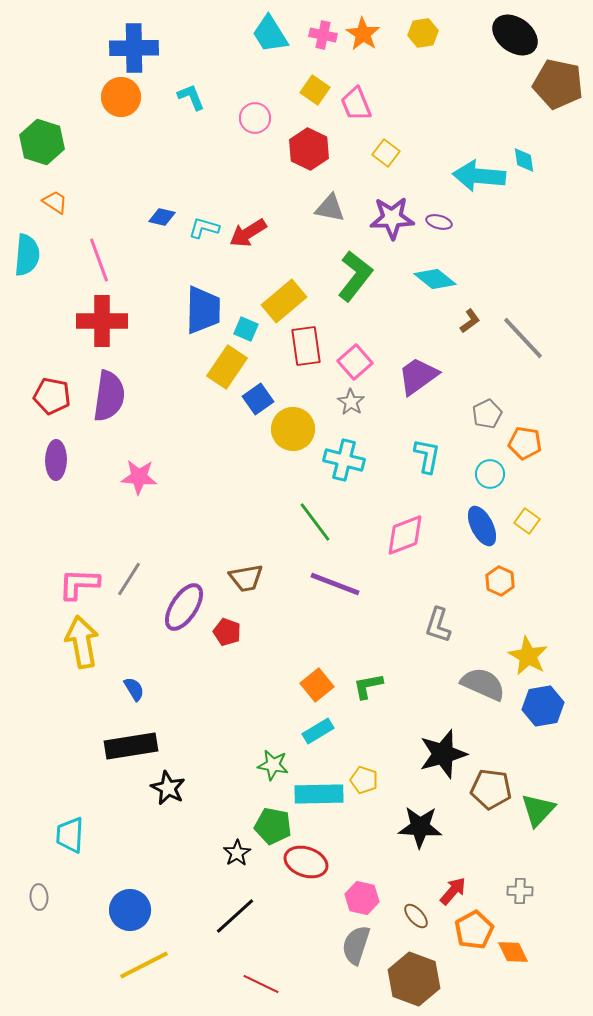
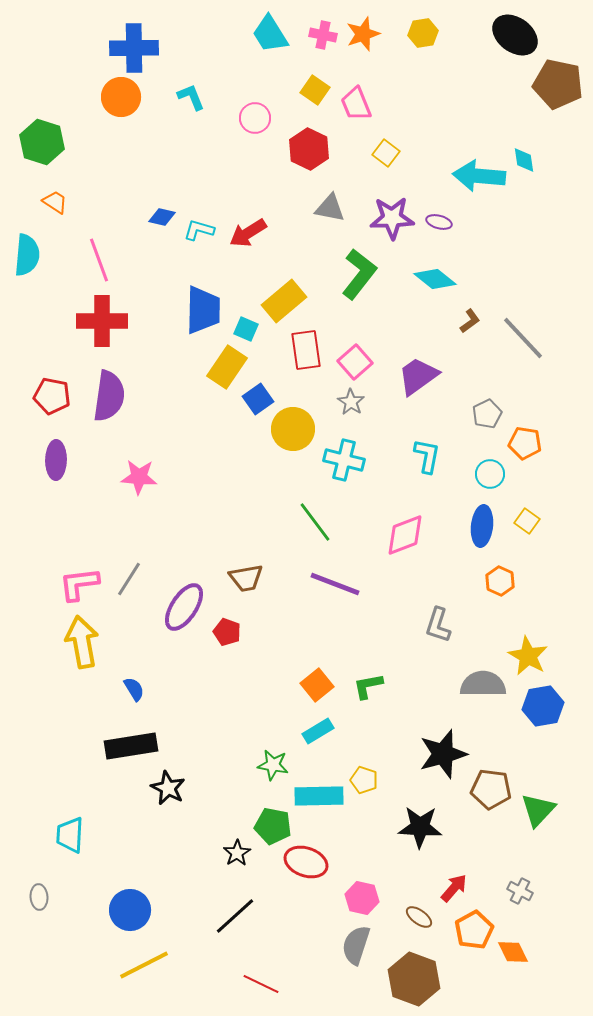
orange star at (363, 34): rotated 20 degrees clockwise
cyan L-shape at (204, 228): moved 5 px left, 2 px down
green L-shape at (355, 276): moved 4 px right, 2 px up
red rectangle at (306, 346): moved 4 px down
blue ellipse at (482, 526): rotated 33 degrees clockwise
pink L-shape at (79, 584): rotated 9 degrees counterclockwise
gray semicircle at (483, 684): rotated 24 degrees counterclockwise
cyan rectangle at (319, 794): moved 2 px down
red arrow at (453, 891): moved 1 px right, 3 px up
gray cross at (520, 891): rotated 25 degrees clockwise
brown ellipse at (416, 916): moved 3 px right, 1 px down; rotated 12 degrees counterclockwise
